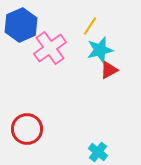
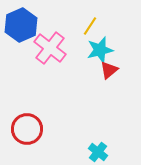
pink cross: rotated 16 degrees counterclockwise
red triangle: rotated 12 degrees counterclockwise
